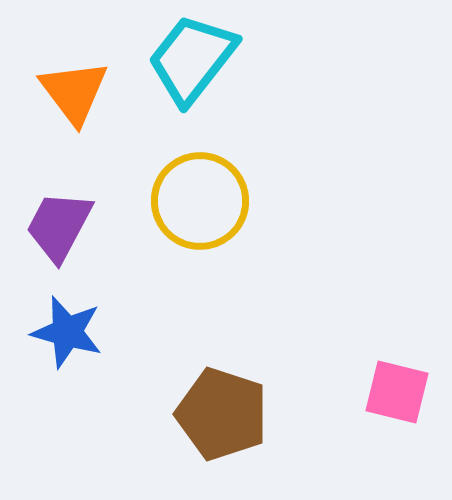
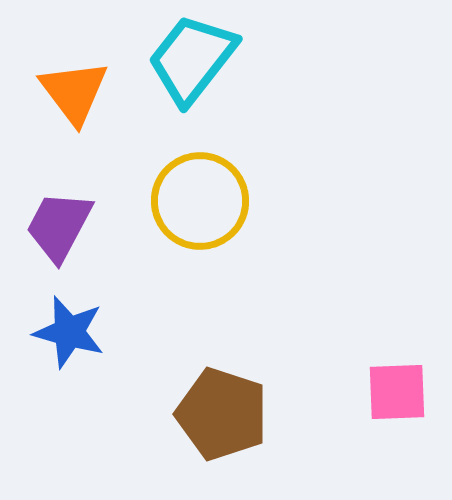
blue star: moved 2 px right
pink square: rotated 16 degrees counterclockwise
